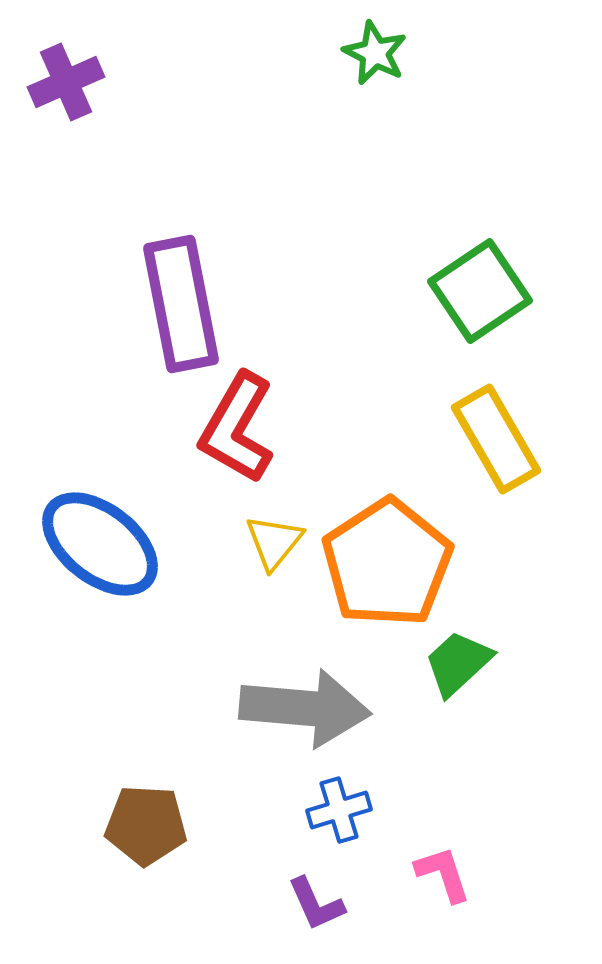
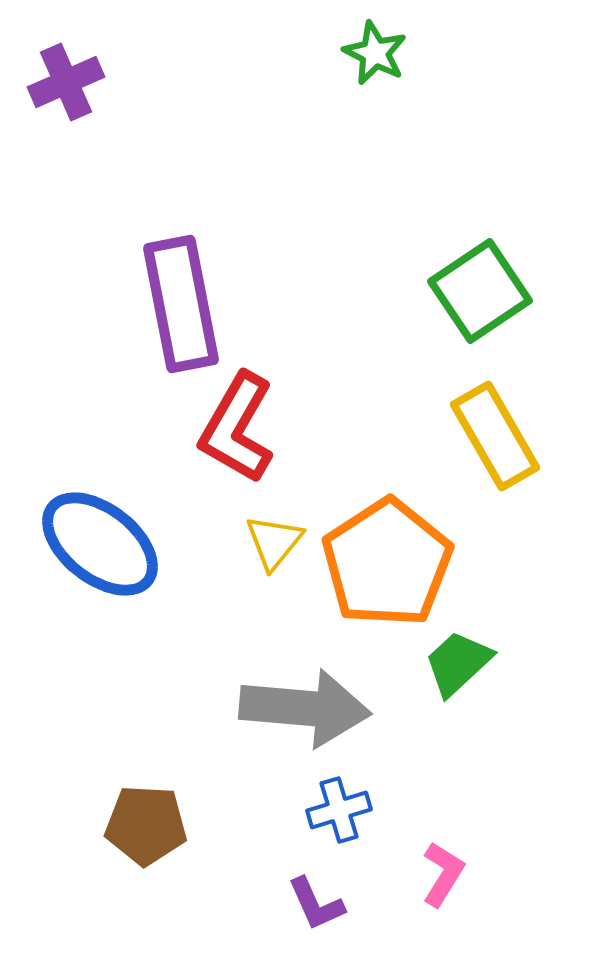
yellow rectangle: moved 1 px left, 3 px up
pink L-shape: rotated 50 degrees clockwise
